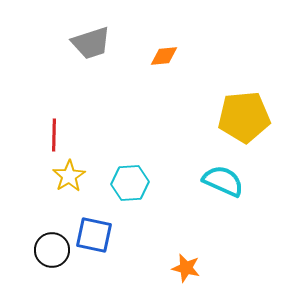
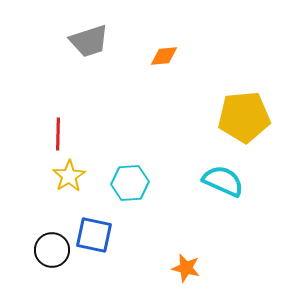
gray trapezoid: moved 2 px left, 2 px up
red line: moved 4 px right, 1 px up
